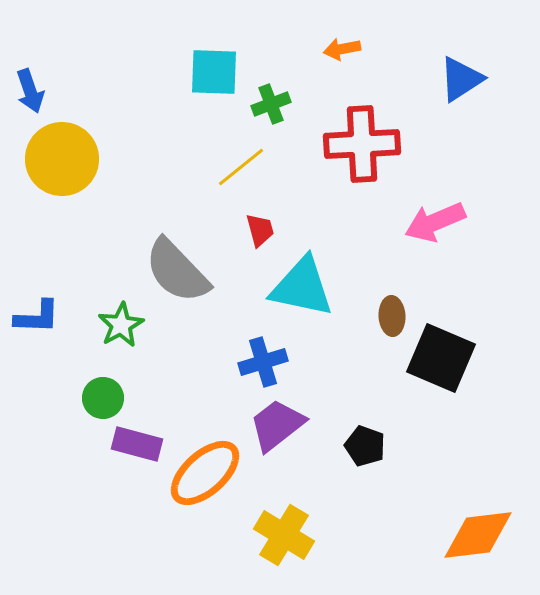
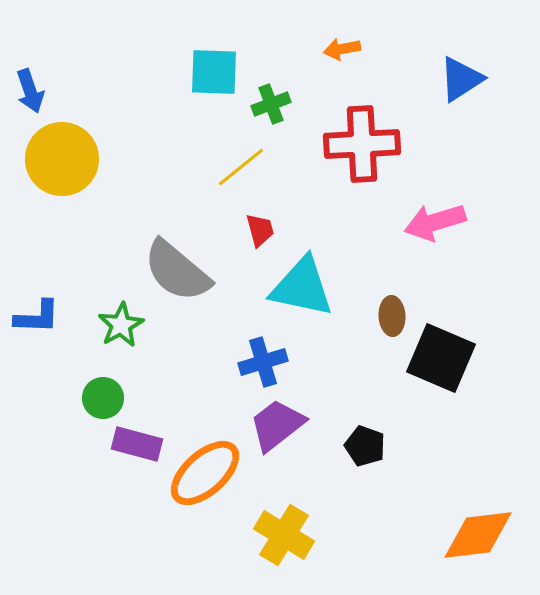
pink arrow: rotated 6 degrees clockwise
gray semicircle: rotated 6 degrees counterclockwise
